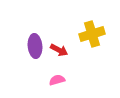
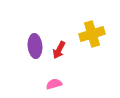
red arrow: rotated 90 degrees clockwise
pink semicircle: moved 3 px left, 4 px down
